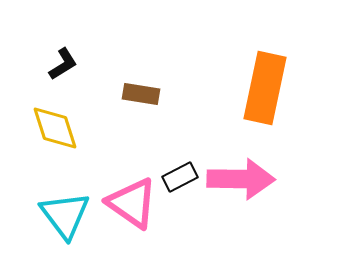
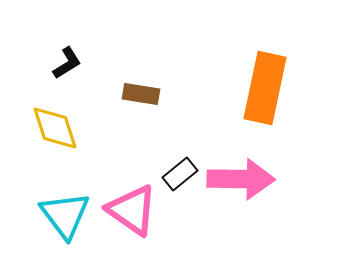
black L-shape: moved 4 px right, 1 px up
black rectangle: moved 3 px up; rotated 12 degrees counterclockwise
pink triangle: moved 7 px down
